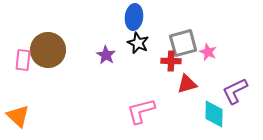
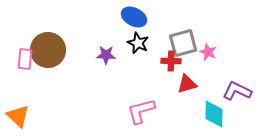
blue ellipse: rotated 70 degrees counterclockwise
purple star: rotated 30 degrees counterclockwise
pink rectangle: moved 2 px right, 1 px up
purple L-shape: moved 2 px right; rotated 52 degrees clockwise
